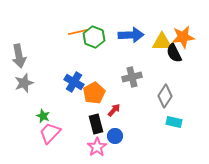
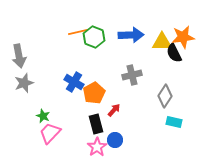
gray cross: moved 2 px up
blue circle: moved 4 px down
